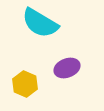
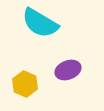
purple ellipse: moved 1 px right, 2 px down
